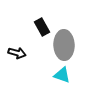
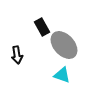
gray ellipse: rotated 40 degrees counterclockwise
black arrow: moved 2 px down; rotated 66 degrees clockwise
